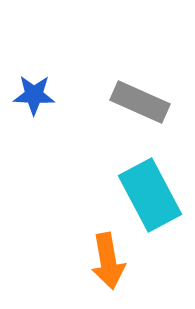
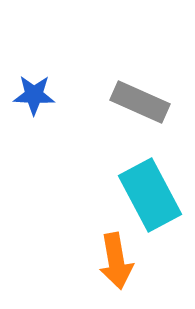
orange arrow: moved 8 px right
